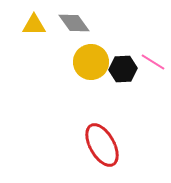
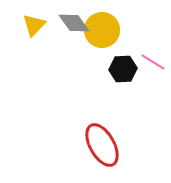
yellow triangle: rotated 45 degrees counterclockwise
yellow circle: moved 11 px right, 32 px up
